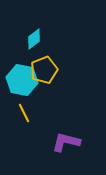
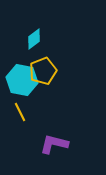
yellow pentagon: moved 1 px left, 1 px down
yellow line: moved 4 px left, 1 px up
purple L-shape: moved 12 px left, 2 px down
